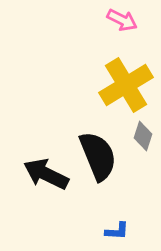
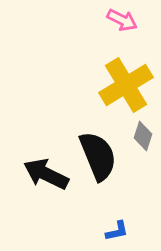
blue L-shape: rotated 15 degrees counterclockwise
